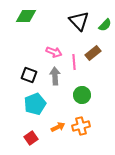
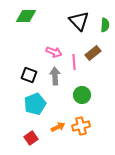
green semicircle: rotated 40 degrees counterclockwise
